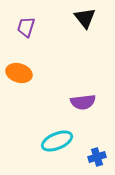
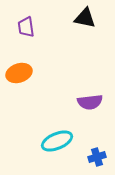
black triangle: rotated 40 degrees counterclockwise
purple trapezoid: rotated 25 degrees counterclockwise
orange ellipse: rotated 35 degrees counterclockwise
purple semicircle: moved 7 px right
